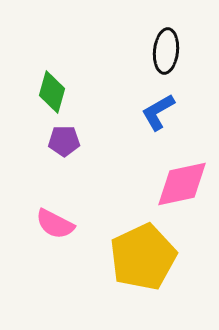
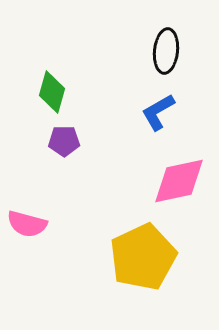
pink diamond: moved 3 px left, 3 px up
pink semicircle: moved 28 px left; rotated 12 degrees counterclockwise
